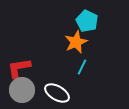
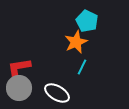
gray circle: moved 3 px left, 2 px up
